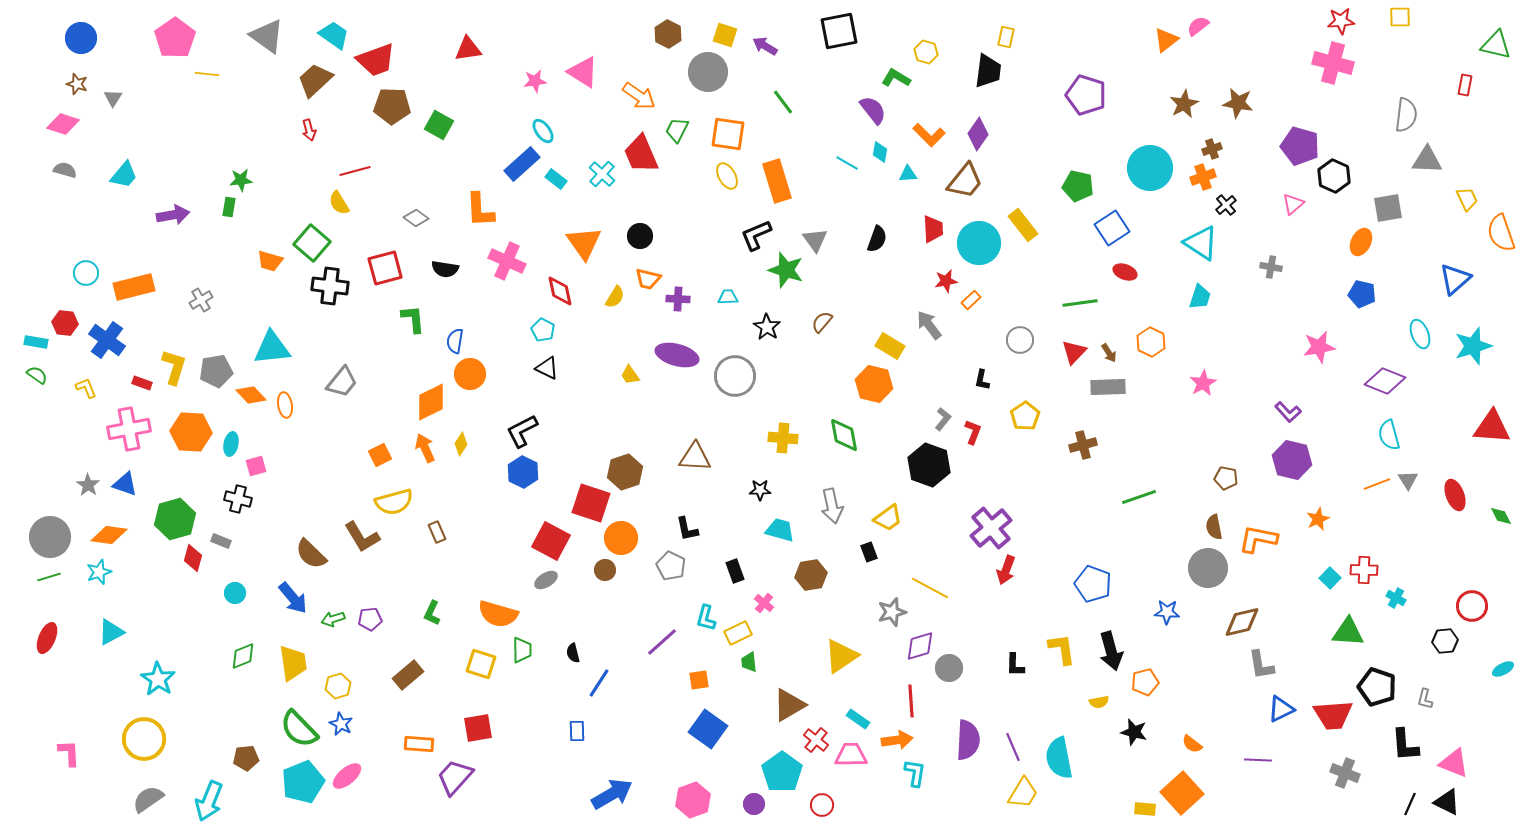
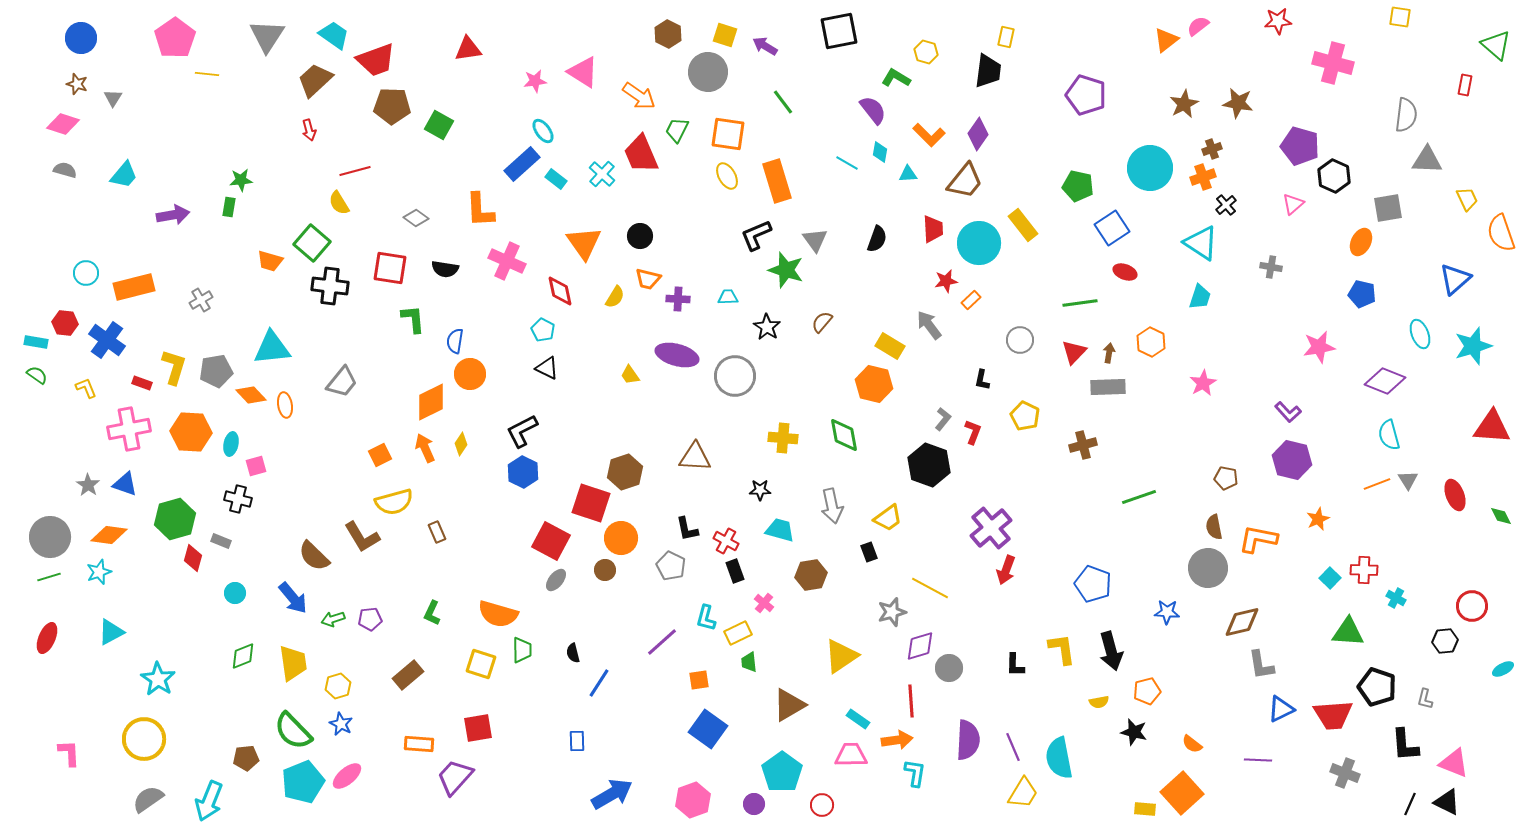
yellow square at (1400, 17): rotated 10 degrees clockwise
red star at (1341, 21): moved 63 px left
gray triangle at (267, 36): rotated 27 degrees clockwise
green triangle at (1496, 45): rotated 28 degrees clockwise
red square at (385, 268): moved 5 px right; rotated 24 degrees clockwise
brown arrow at (1109, 353): rotated 138 degrees counterclockwise
yellow pentagon at (1025, 416): rotated 12 degrees counterclockwise
brown semicircle at (311, 554): moved 3 px right, 2 px down
gray ellipse at (546, 580): moved 10 px right; rotated 20 degrees counterclockwise
orange pentagon at (1145, 682): moved 2 px right, 9 px down
green semicircle at (299, 729): moved 6 px left, 2 px down
blue rectangle at (577, 731): moved 10 px down
red cross at (816, 740): moved 90 px left, 199 px up; rotated 10 degrees counterclockwise
